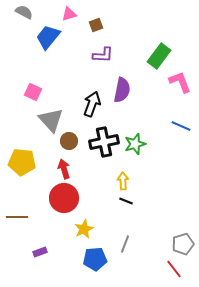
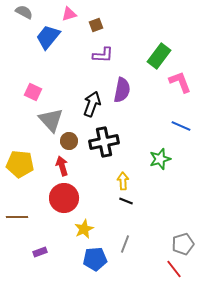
green star: moved 25 px right, 15 px down
yellow pentagon: moved 2 px left, 2 px down
red arrow: moved 2 px left, 3 px up
